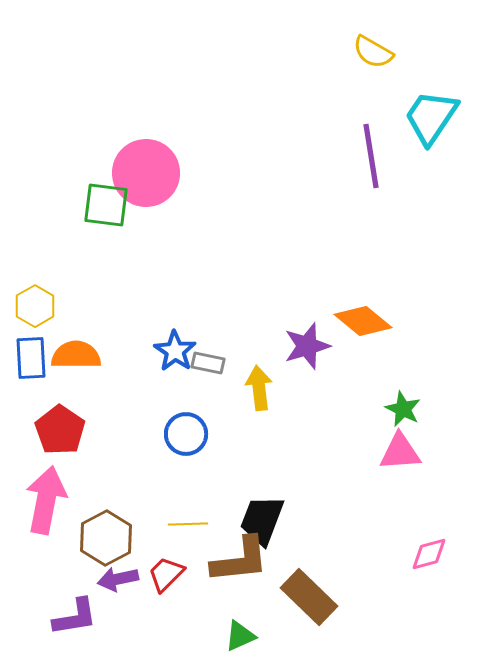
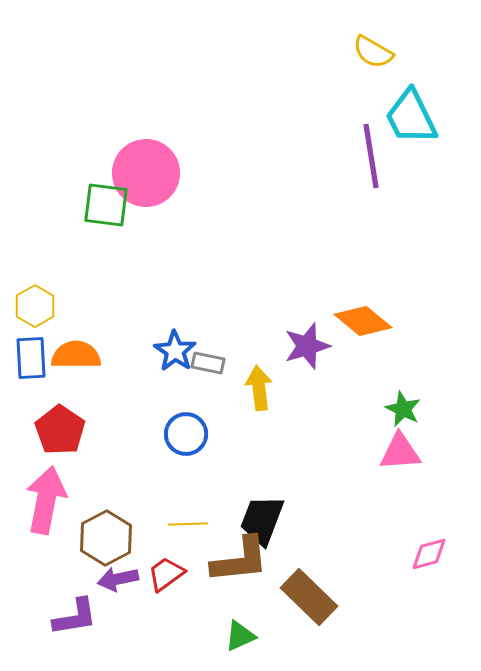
cyan trapezoid: moved 20 px left; rotated 60 degrees counterclockwise
red trapezoid: rotated 9 degrees clockwise
